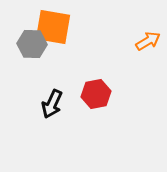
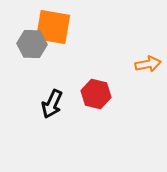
orange arrow: moved 23 px down; rotated 20 degrees clockwise
red hexagon: rotated 24 degrees clockwise
